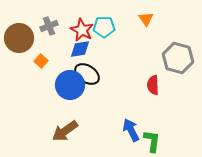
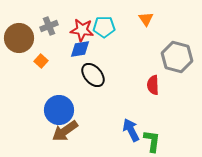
red star: rotated 20 degrees counterclockwise
gray hexagon: moved 1 px left, 1 px up
black ellipse: moved 6 px right, 1 px down; rotated 15 degrees clockwise
blue circle: moved 11 px left, 25 px down
